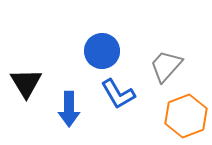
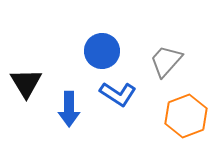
gray trapezoid: moved 5 px up
blue L-shape: rotated 27 degrees counterclockwise
